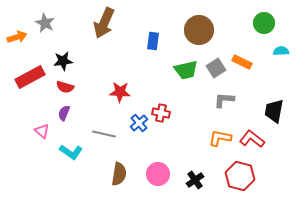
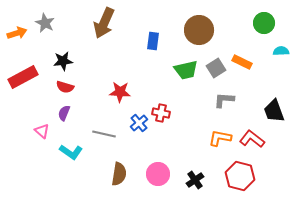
orange arrow: moved 4 px up
red rectangle: moved 7 px left
black trapezoid: rotated 30 degrees counterclockwise
